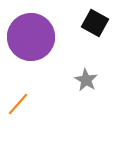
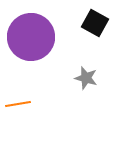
gray star: moved 2 px up; rotated 15 degrees counterclockwise
orange line: rotated 40 degrees clockwise
